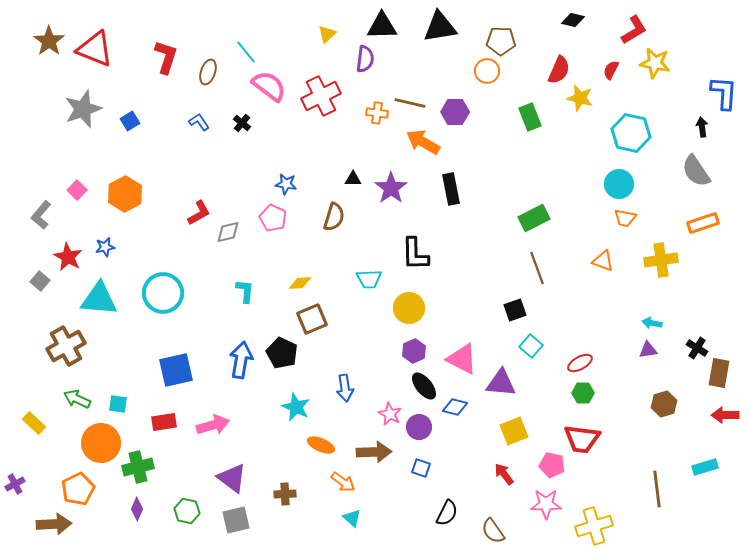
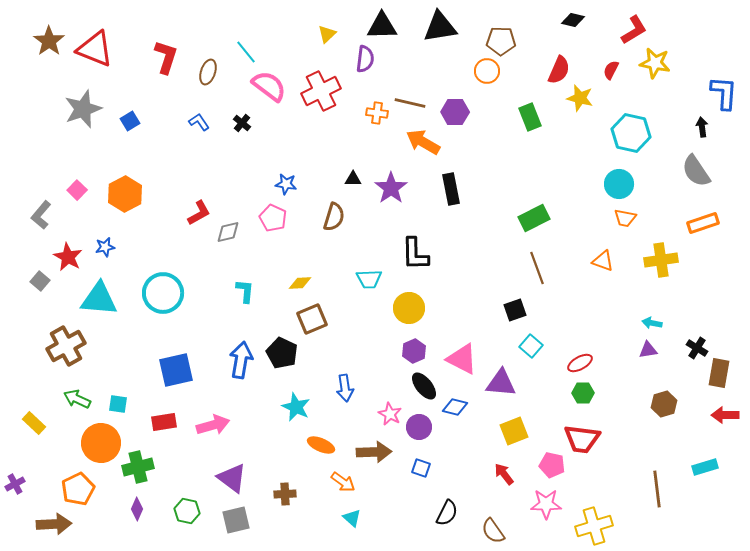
red cross at (321, 96): moved 5 px up
